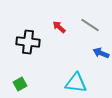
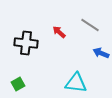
red arrow: moved 5 px down
black cross: moved 2 px left, 1 px down
green square: moved 2 px left
